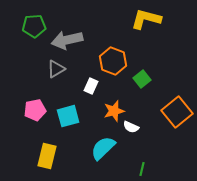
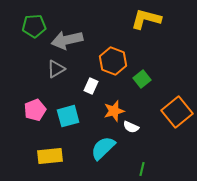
pink pentagon: rotated 10 degrees counterclockwise
yellow rectangle: moved 3 px right; rotated 70 degrees clockwise
